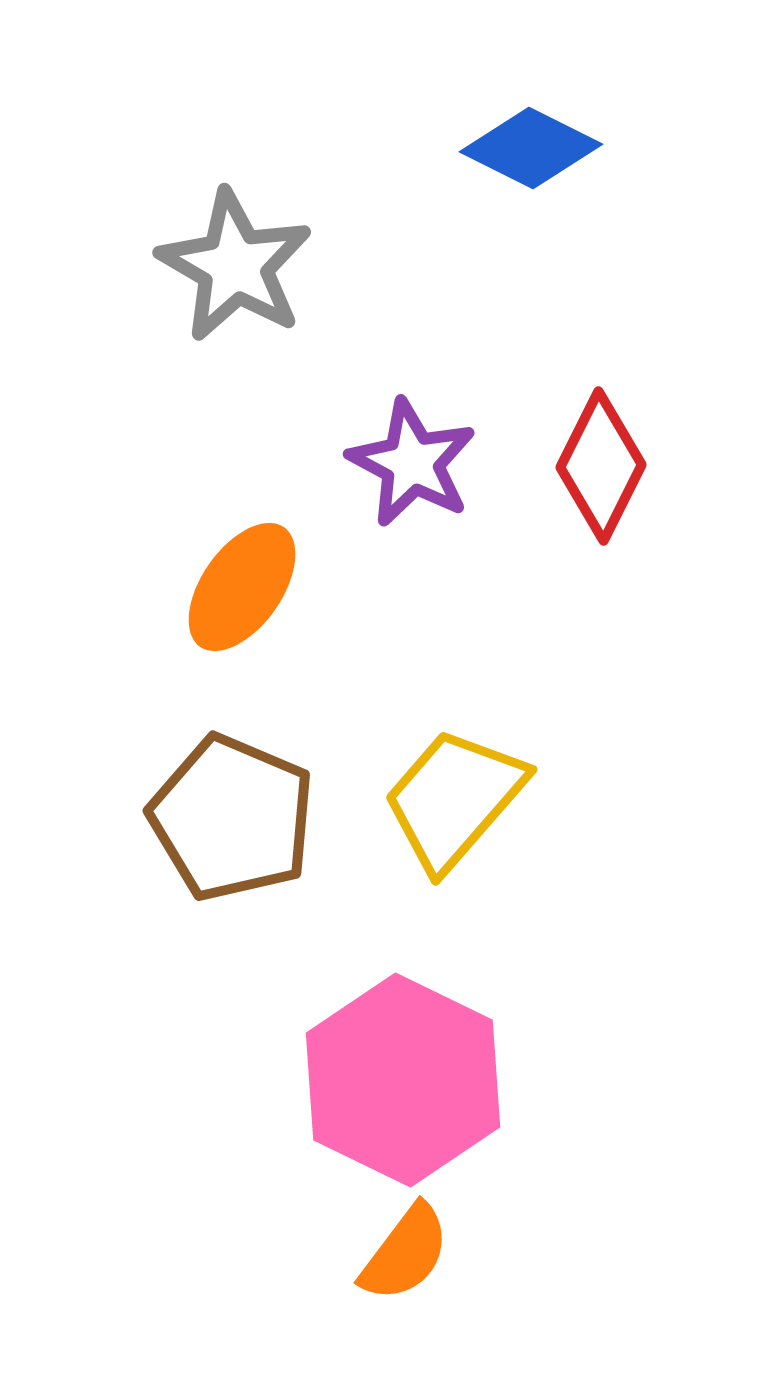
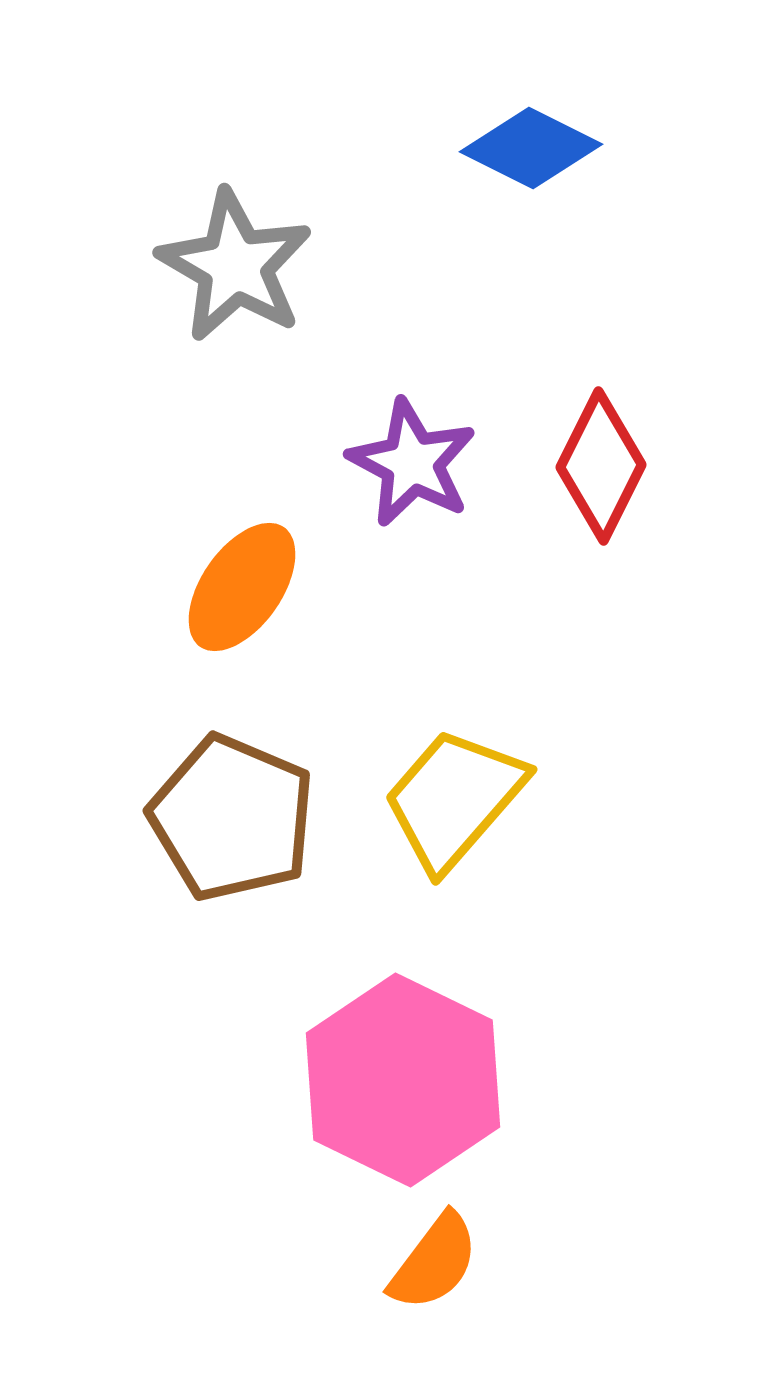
orange semicircle: moved 29 px right, 9 px down
